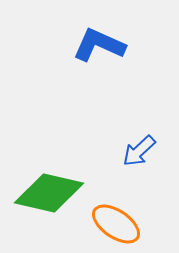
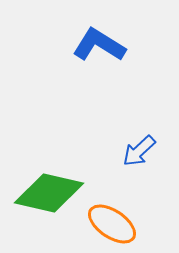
blue L-shape: rotated 8 degrees clockwise
orange ellipse: moved 4 px left
